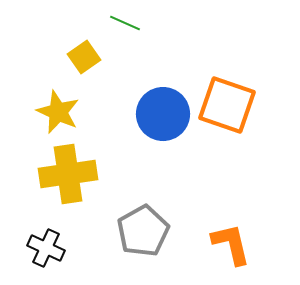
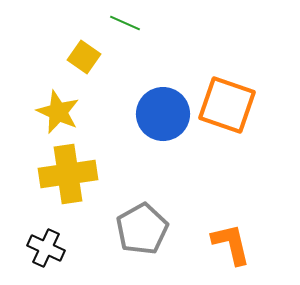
yellow square: rotated 20 degrees counterclockwise
gray pentagon: moved 1 px left, 2 px up
